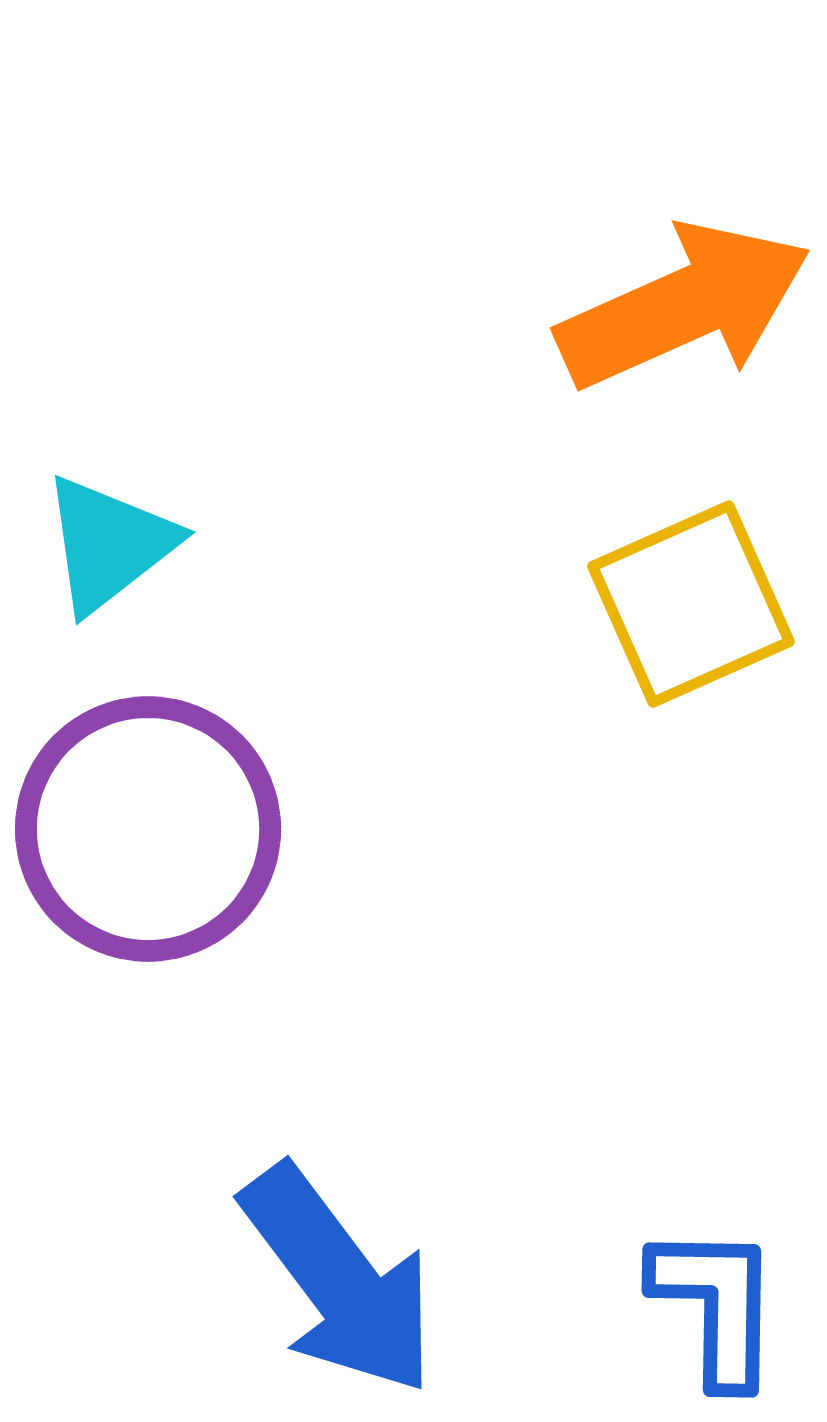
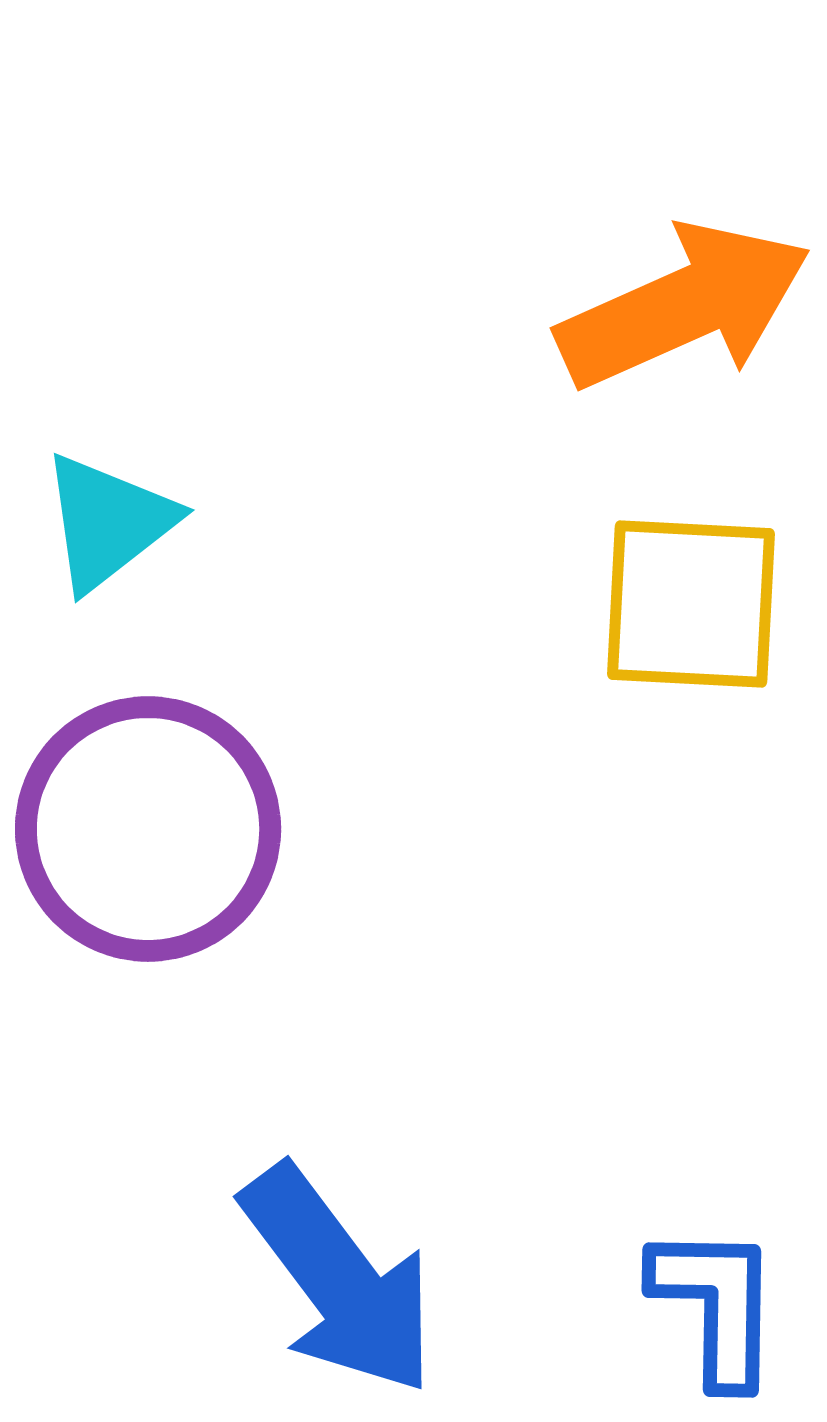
cyan triangle: moved 1 px left, 22 px up
yellow square: rotated 27 degrees clockwise
